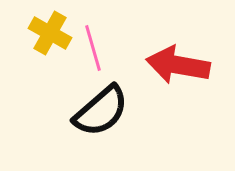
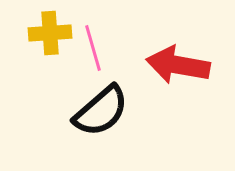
yellow cross: rotated 33 degrees counterclockwise
